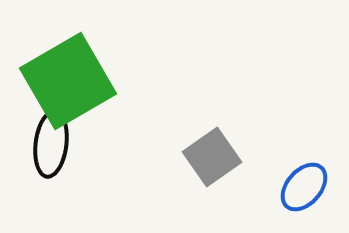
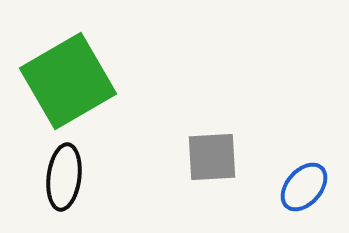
black ellipse: moved 13 px right, 33 px down
gray square: rotated 32 degrees clockwise
